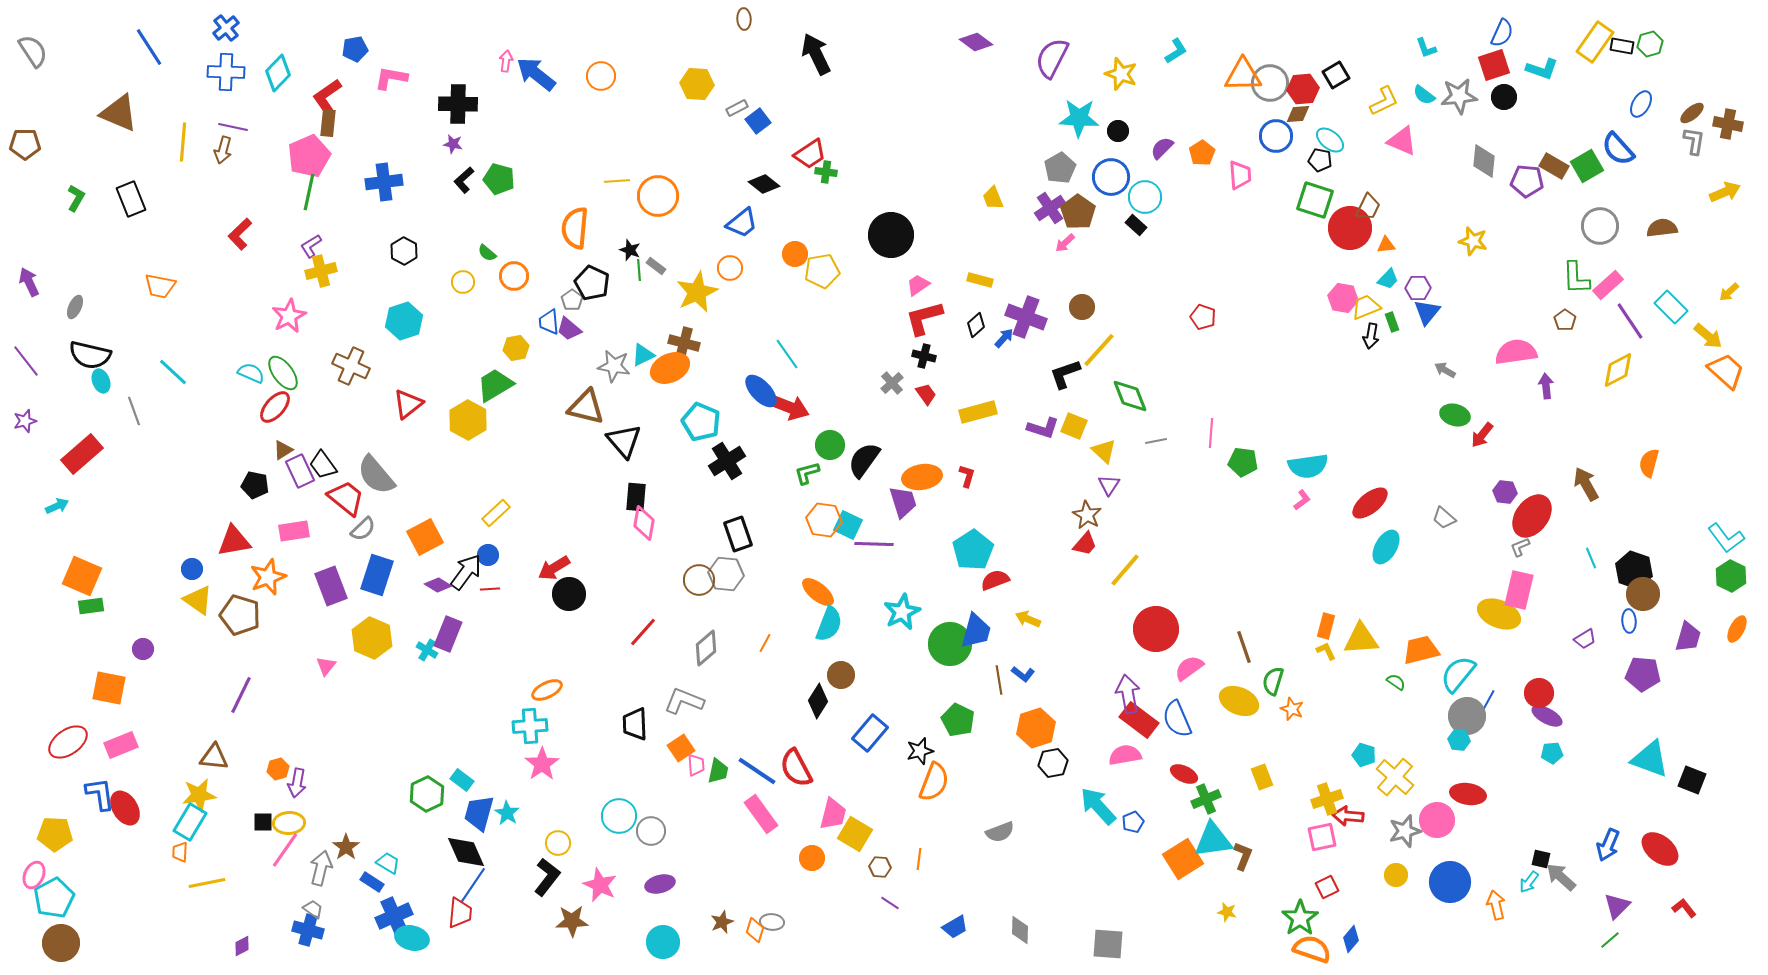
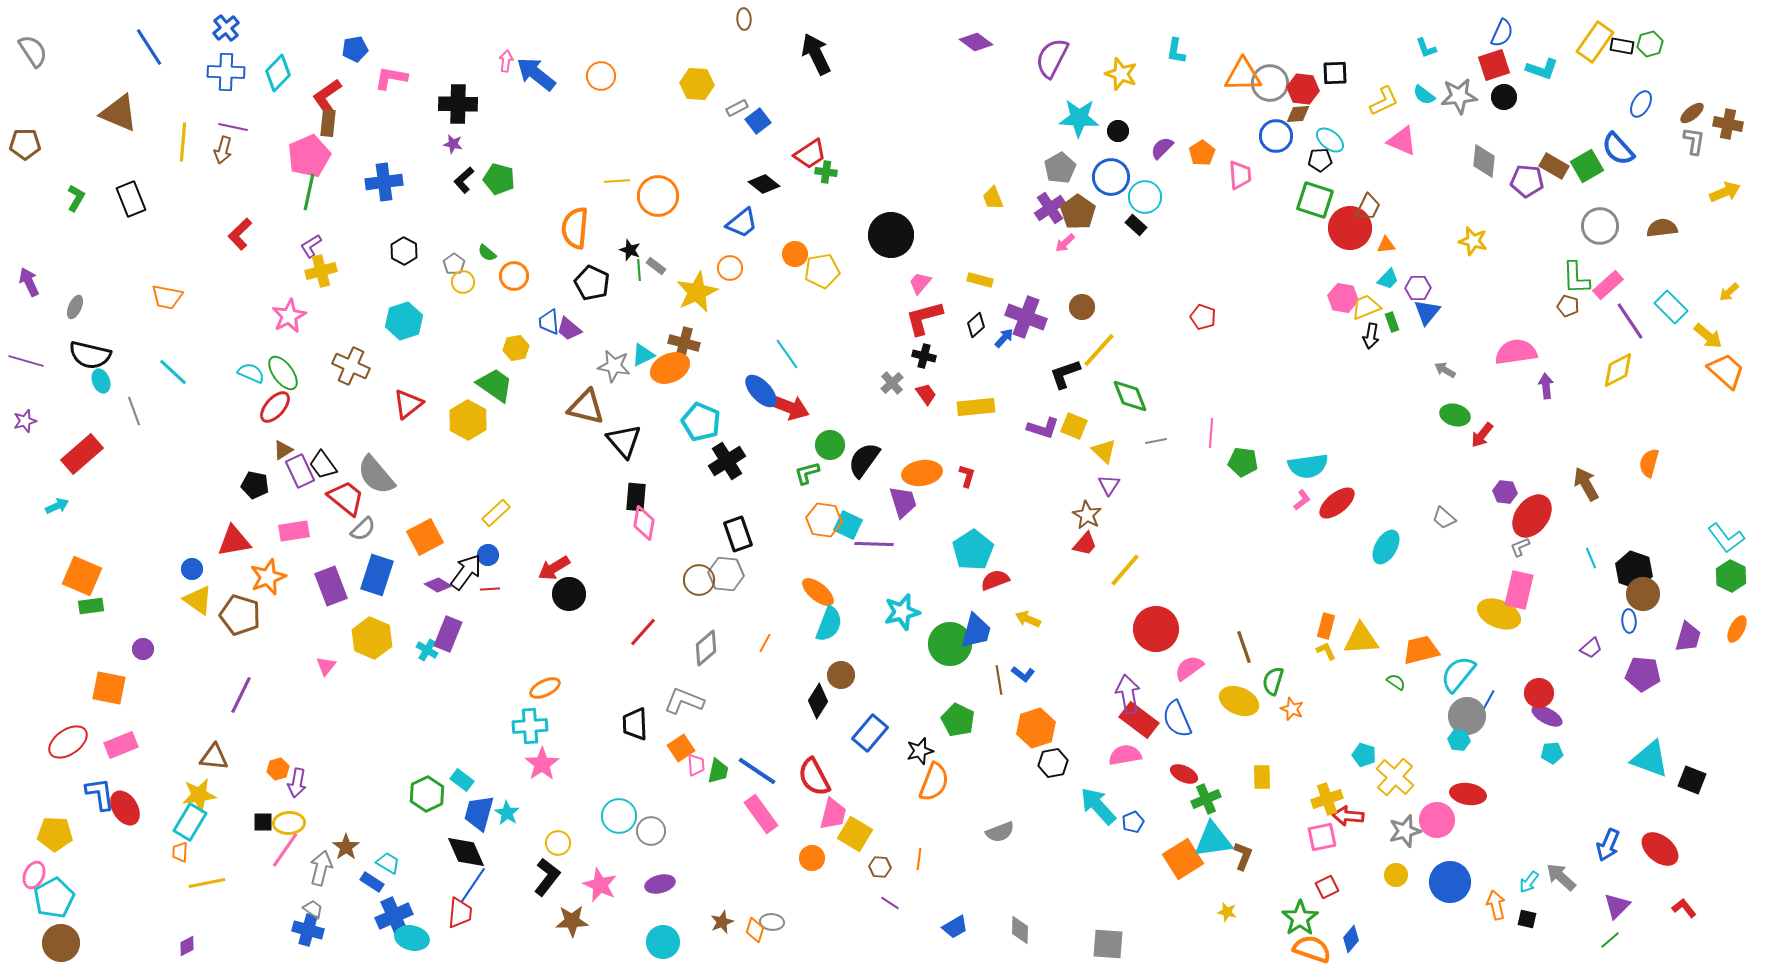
cyan L-shape at (1176, 51): rotated 132 degrees clockwise
black square at (1336, 75): moved 1 px left, 2 px up; rotated 28 degrees clockwise
red hexagon at (1303, 89): rotated 12 degrees clockwise
black pentagon at (1320, 160): rotated 15 degrees counterclockwise
pink trapezoid at (918, 285): moved 2 px right, 2 px up; rotated 15 degrees counterclockwise
orange trapezoid at (160, 286): moved 7 px right, 11 px down
gray pentagon at (572, 300): moved 118 px left, 36 px up
brown pentagon at (1565, 320): moved 3 px right, 14 px up; rotated 20 degrees counterclockwise
purple line at (26, 361): rotated 36 degrees counterclockwise
green trapezoid at (495, 385): rotated 66 degrees clockwise
yellow rectangle at (978, 412): moved 2 px left, 5 px up; rotated 9 degrees clockwise
orange ellipse at (922, 477): moved 4 px up
red ellipse at (1370, 503): moved 33 px left
cyan star at (902, 612): rotated 12 degrees clockwise
purple trapezoid at (1585, 639): moved 6 px right, 9 px down; rotated 10 degrees counterclockwise
orange ellipse at (547, 690): moved 2 px left, 2 px up
red semicircle at (796, 768): moved 18 px right, 9 px down
yellow rectangle at (1262, 777): rotated 20 degrees clockwise
black square at (1541, 859): moved 14 px left, 60 px down
purple diamond at (242, 946): moved 55 px left
